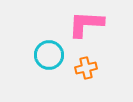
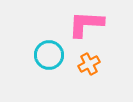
orange cross: moved 3 px right, 4 px up; rotated 15 degrees counterclockwise
